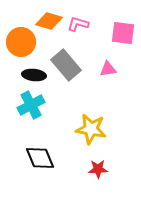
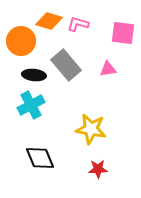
orange circle: moved 1 px up
